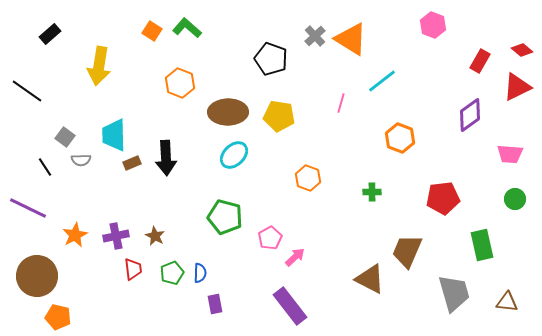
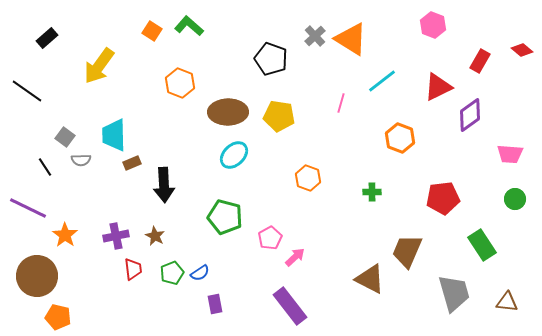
green L-shape at (187, 28): moved 2 px right, 2 px up
black rectangle at (50, 34): moved 3 px left, 4 px down
yellow arrow at (99, 66): rotated 27 degrees clockwise
red triangle at (517, 87): moved 79 px left
black arrow at (166, 158): moved 2 px left, 27 px down
orange star at (75, 235): moved 10 px left; rotated 10 degrees counterclockwise
green rectangle at (482, 245): rotated 20 degrees counterclockwise
blue semicircle at (200, 273): rotated 54 degrees clockwise
